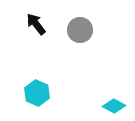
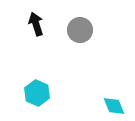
black arrow: rotated 20 degrees clockwise
cyan diamond: rotated 40 degrees clockwise
